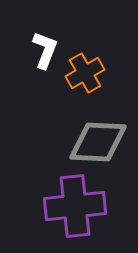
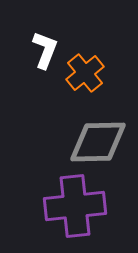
orange cross: rotated 9 degrees counterclockwise
gray diamond: rotated 4 degrees counterclockwise
